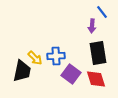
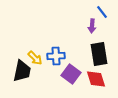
black rectangle: moved 1 px right, 1 px down
